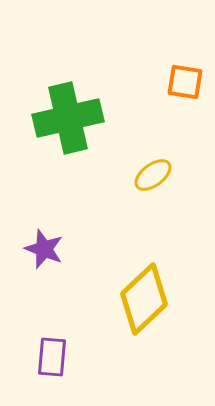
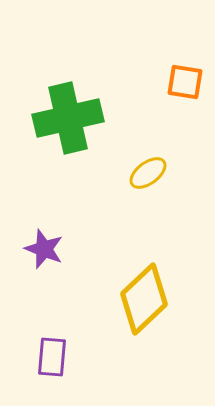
yellow ellipse: moved 5 px left, 2 px up
